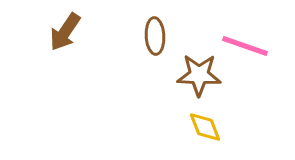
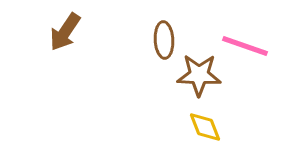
brown ellipse: moved 9 px right, 4 px down
